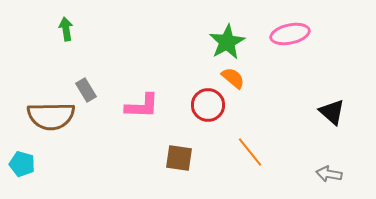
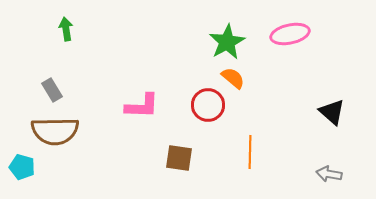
gray rectangle: moved 34 px left
brown semicircle: moved 4 px right, 15 px down
orange line: rotated 40 degrees clockwise
cyan pentagon: moved 3 px down
